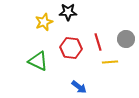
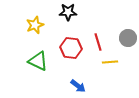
yellow star: moved 9 px left, 3 px down
gray circle: moved 2 px right, 1 px up
blue arrow: moved 1 px left, 1 px up
